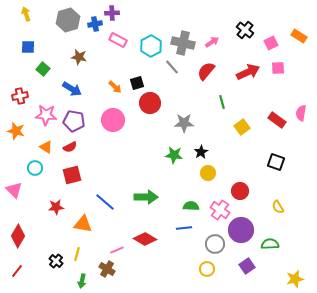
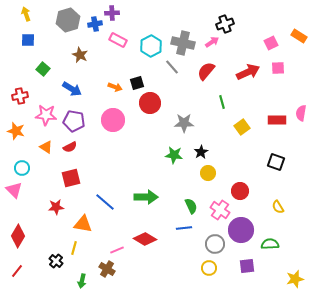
black cross at (245, 30): moved 20 px left, 6 px up; rotated 30 degrees clockwise
blue square at (28, 47): moved 7 px up
brown star at (79, 57): moved 1 px right, 2 px up; rotated 14 degrees clockwise
orange arrow at (115, 87): rotated 24 degrees counterclockwise
red rectangle at (277, 120): rotated 36 degrees counterclockwise
cyan circle at (35, 168): moved 13 px left
red square at (72, 175): moved 1 px left, 3 px down
green semicircle at (191, 206): rotated 63 degrees clockwise
yellow line at (77, 254): moved 3 px left, 6 px up
purple square at (247, 266): rotated 28 degrees clockwise
yellow circle at (207, 269): moved 2 px right, 1 px up
